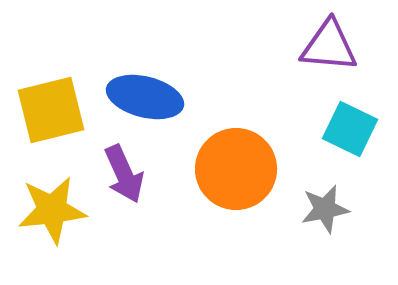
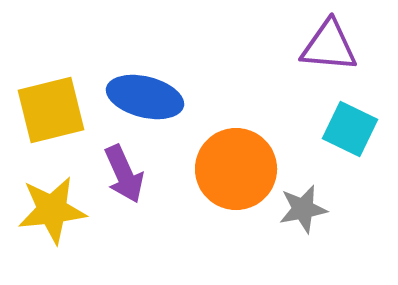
gray star: moved 22 px left
